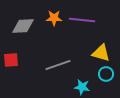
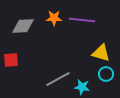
gray line: moved 14 px down; rotated 10 degrees counterclockwise
